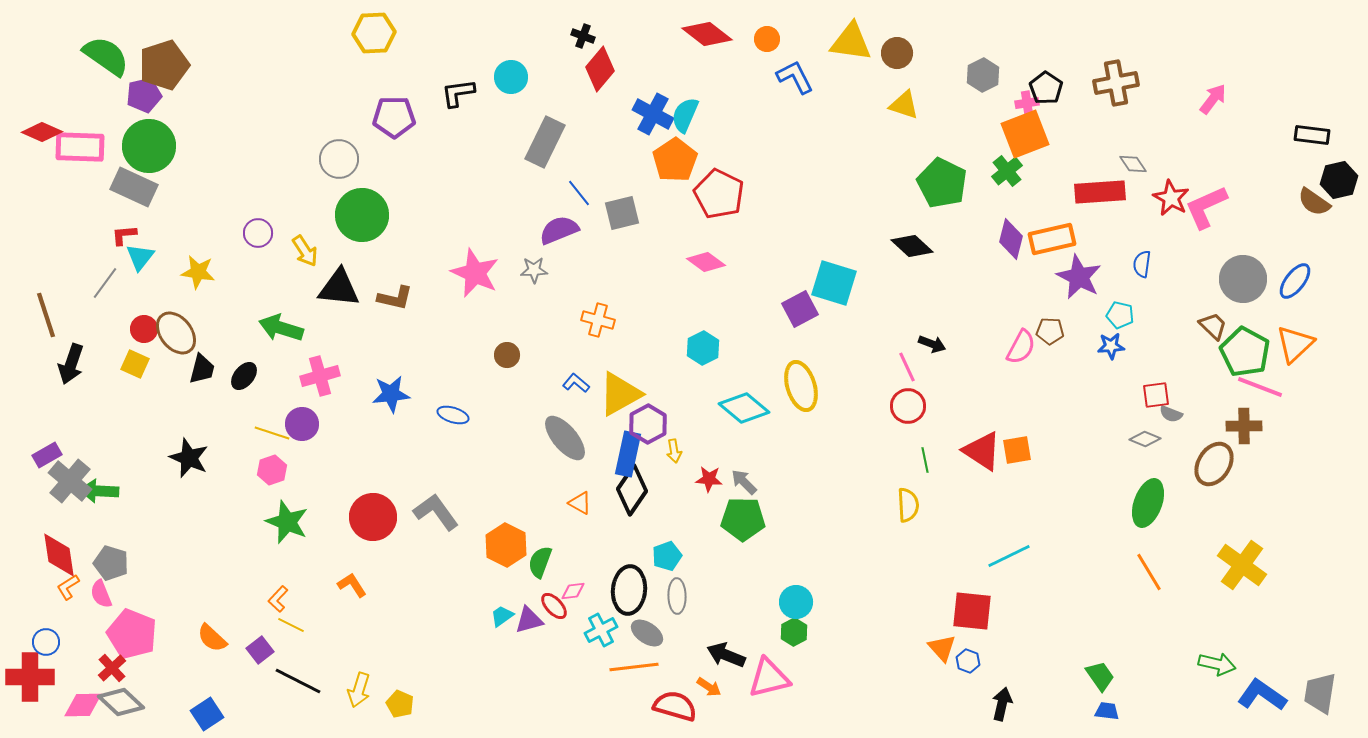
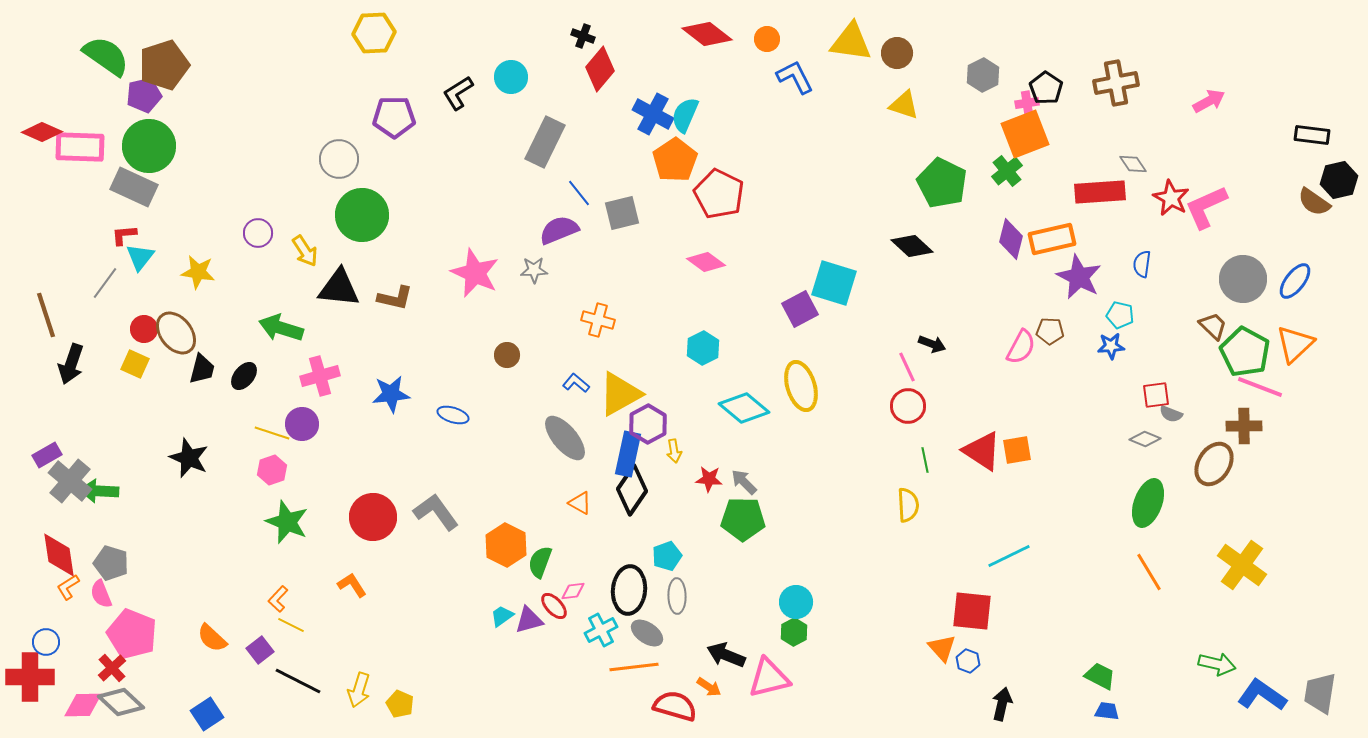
black L-shape at (458, 93): rotated 24 degrees counterclockwise
pink arrow at (1213, 99): moved 4 px left, 2 px down; rotated 24 degrees clockwise
green trapezoid at (1100, 676): rotated 28 degrees counterclockwise
